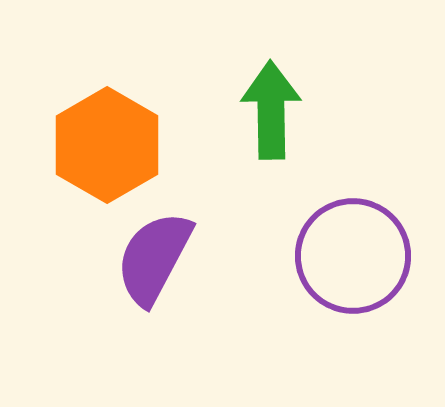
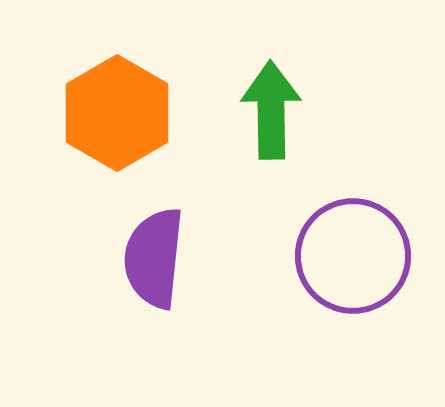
orange hexagon: moved 10 px right, 32 px up
purple semicircle: rotated 22 degrees counterclockwise
